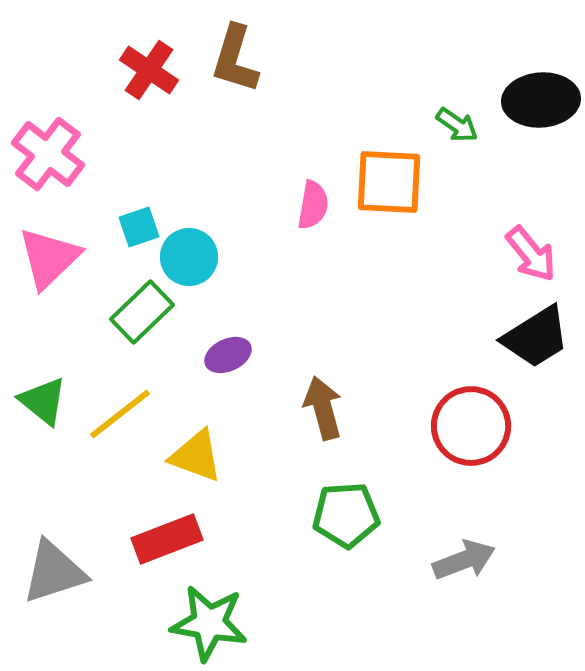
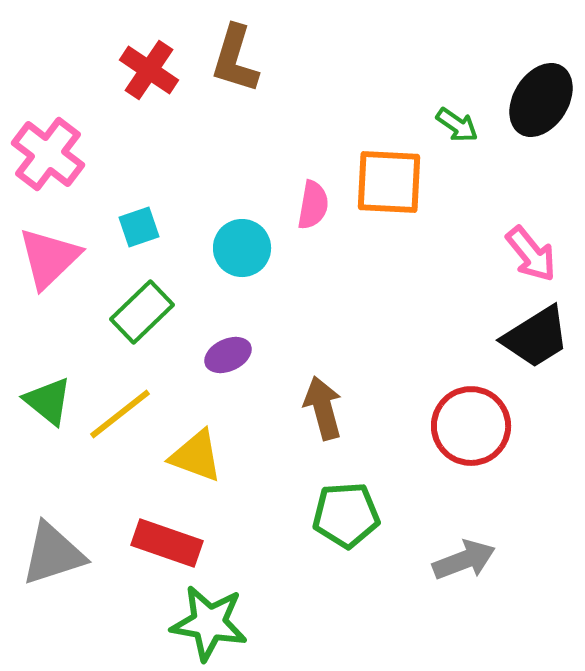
black ellipse: rotated 54 degrees counterclockwise
cyan circle: moved 53 px right, 9 px up
green triangle: moved 5 px right
red rectangle: moved 4 px down; rotated 40 degrees clockwise
gray triangle: moved 1 px left, 18 px up
